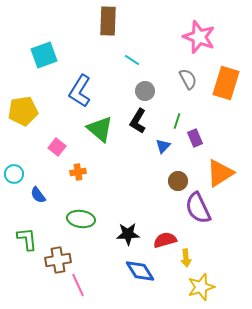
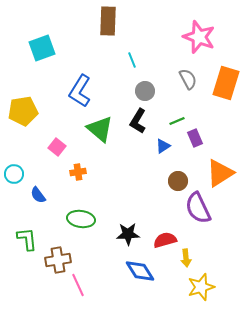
cyan square: moved 2 px left, 7 px up
cyan line: rotated 35 degrees clockwise
green line: rotated 49 degrees clockwise
blue triangle: rotated 14 degrees clockwise
